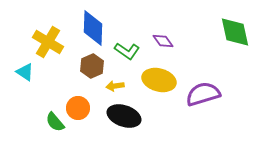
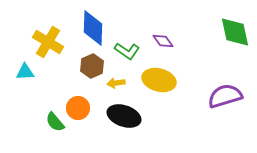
cyan triangle: rotated 36 degrees counterclockwise
yellow arrow: moved 1 px right, 3 px up
purple semicircle: moved 22 px right, 2 px down
